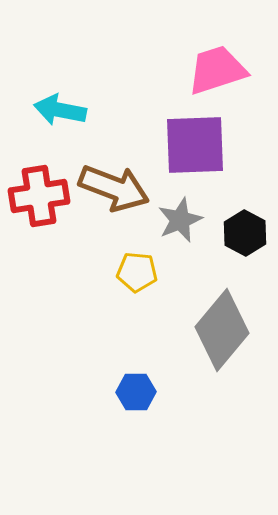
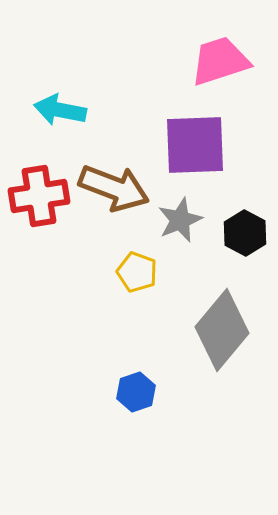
pink trapezoid: moved 3 px right, 9 px up
yellow pentagon: rotated 15 degrees clockwise
blue hexagon: rotated 18 degrees counterclockwise
